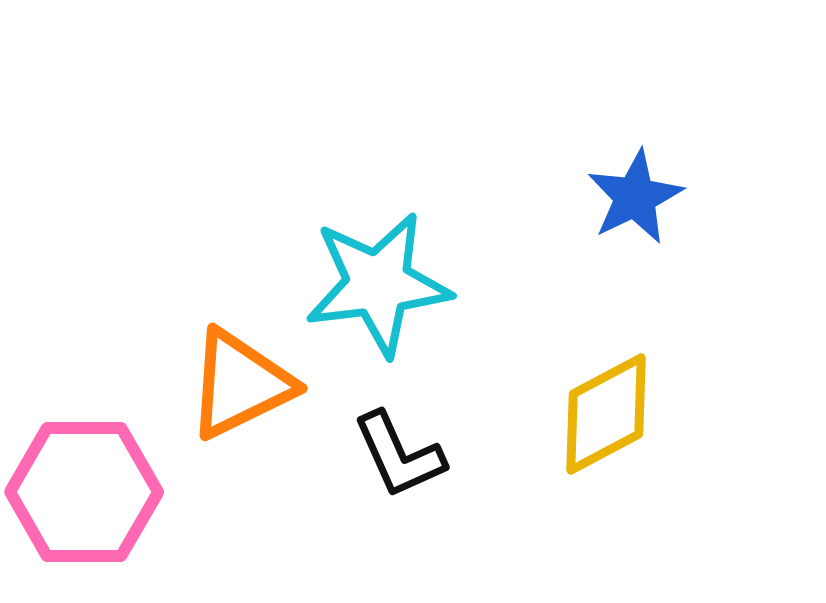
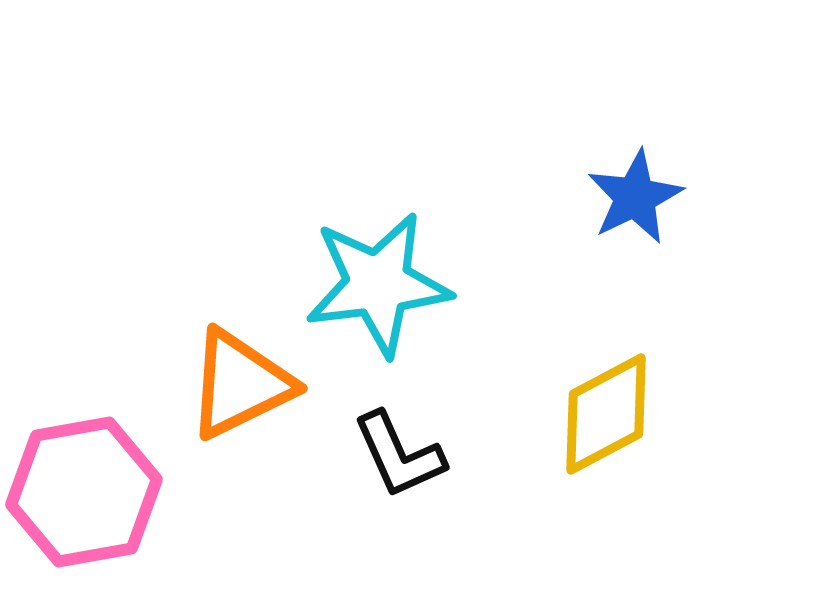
pink hexagon: rotated 10 degrees counterclockwise
